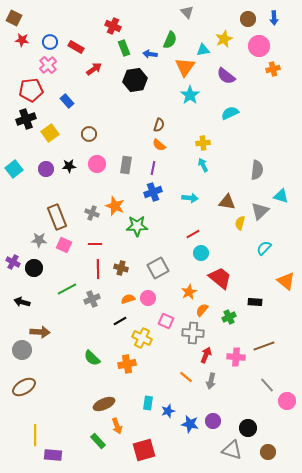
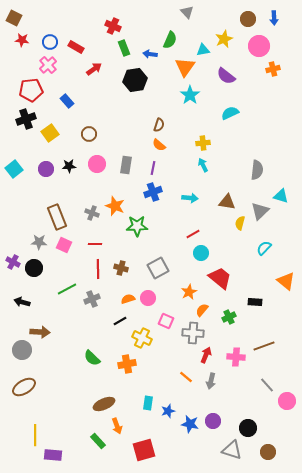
gray star at (39, 240): moved 2 px down
